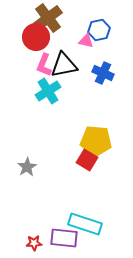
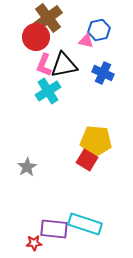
purple rectangle: moved 10 px left, 9 px up
